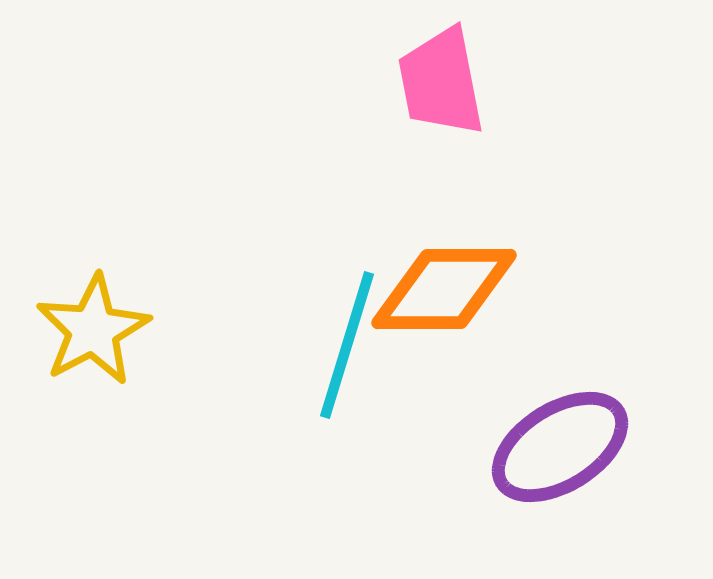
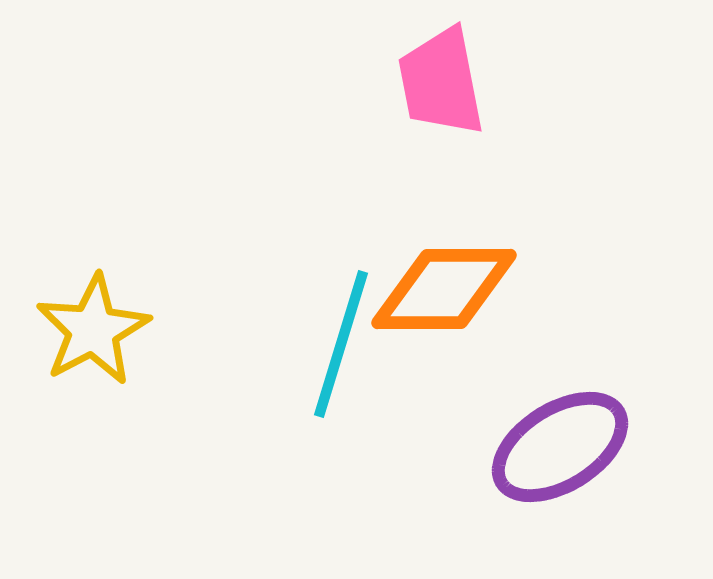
cyan line: moved 6 px left, 1 px up
